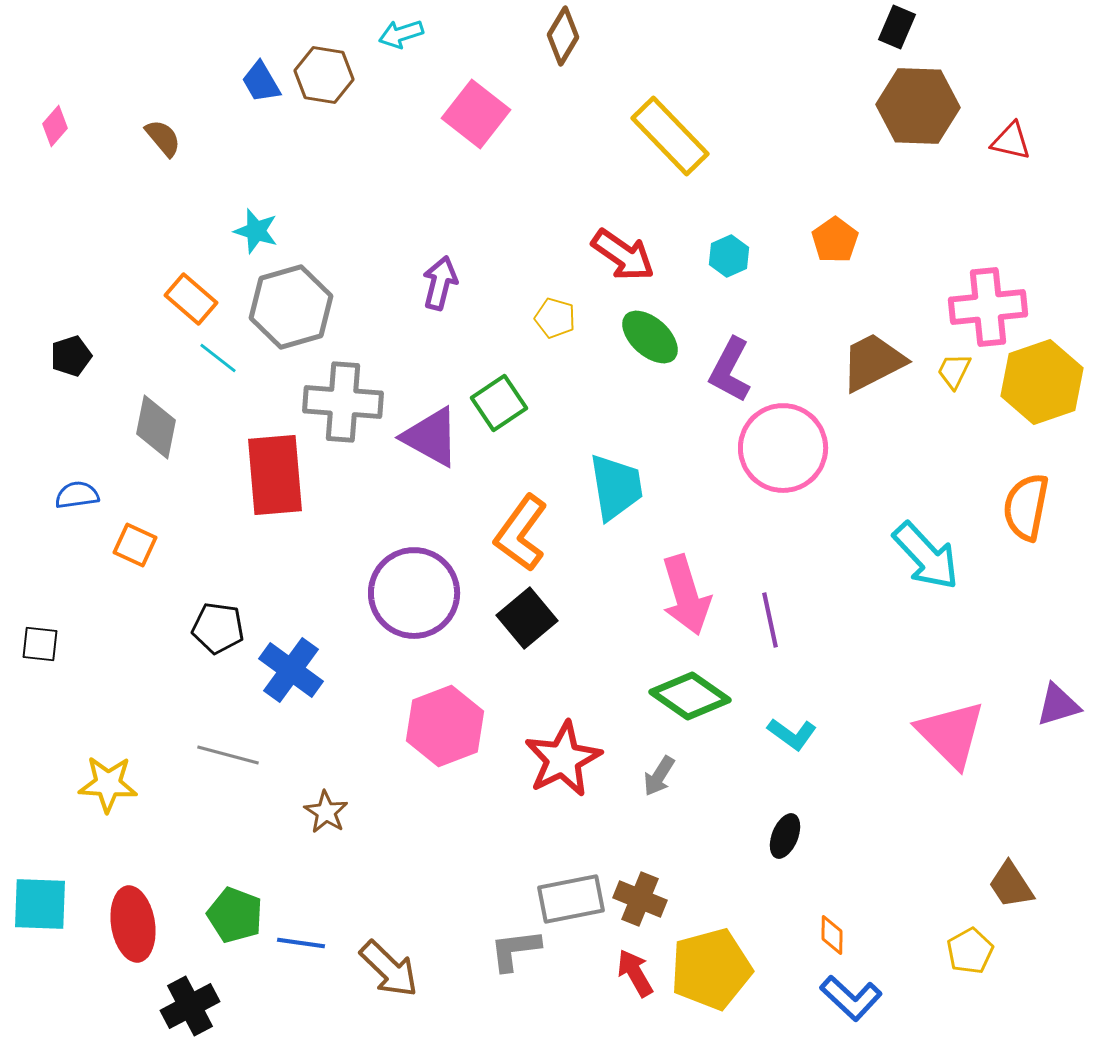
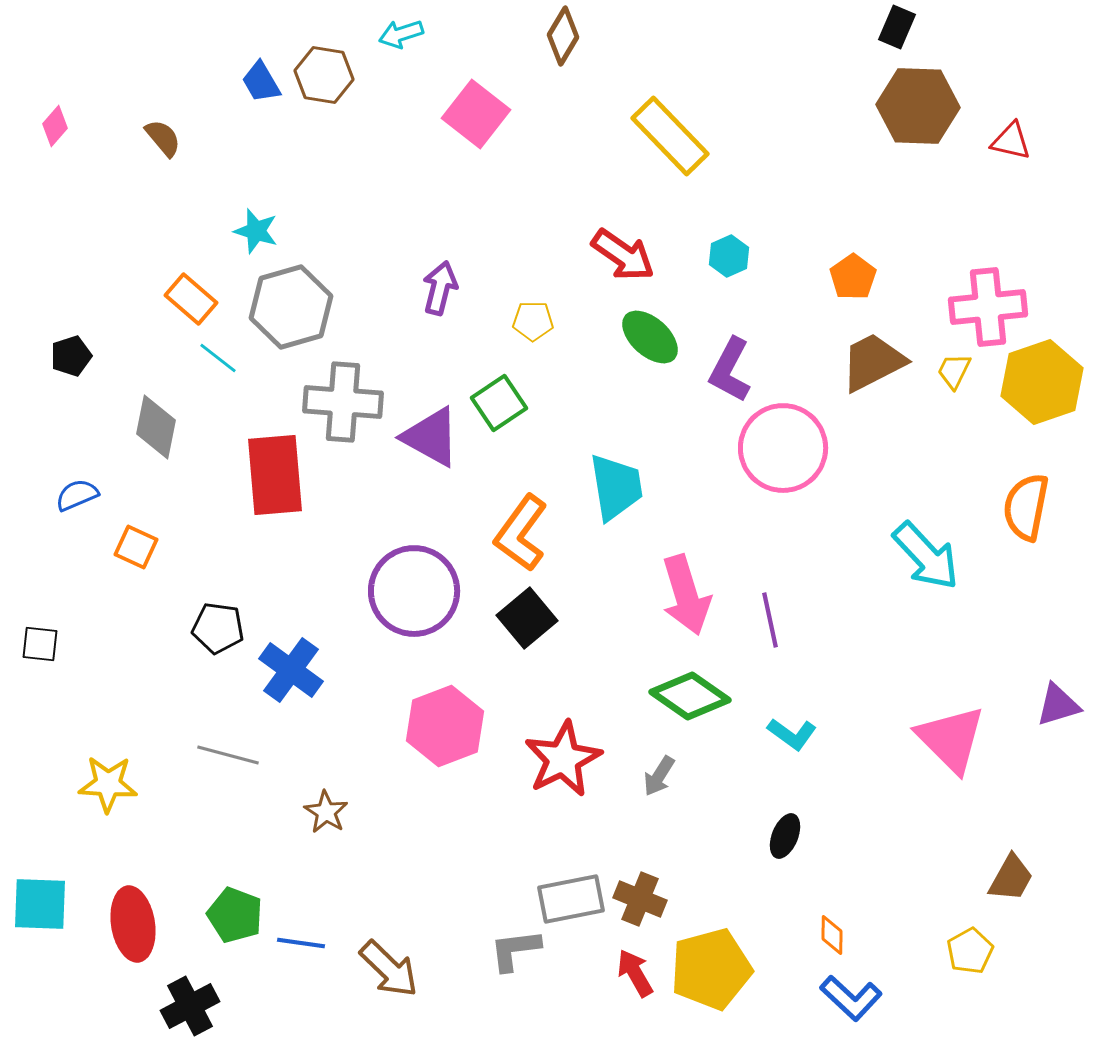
orange pentagon at (835, 240): moved 18 px right, 37 px down
purple arrow at (440, 283): moved 5 px down
yellow pentagon at (555, 318): moved 22 px left, 3 px down; rotated 15 degrees counterclockwise
blue semicircle at (77, 495): rotated 15 degrees counterclockwise
orange square at (135, 545): moved 1 px right, 2 px down
purple circle at (414, 593): moved 2 px up
pink triangle at (951, 734): moved 5 px down
brown trapezoid at (1011, 885): moved 7 px up; rotated 118 degrees counterclockwise
